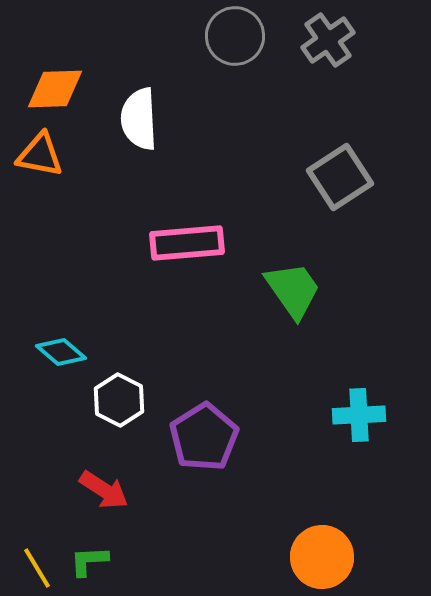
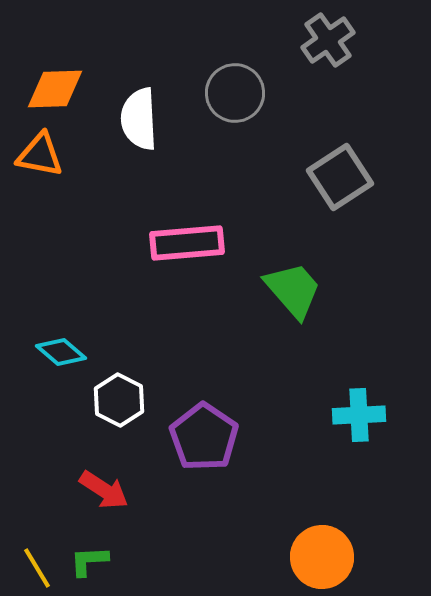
gray circle: moved 57 px down
green trapezoid: rotated 6 degrees counterclockwise
purple pentagon: rotated 6 degrees counterclockwise
